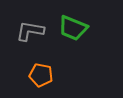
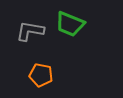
green trapezoid: moved 3 px left, 4 px up
